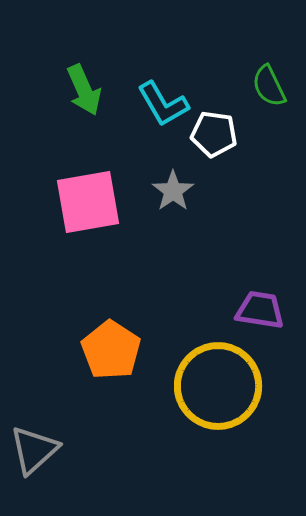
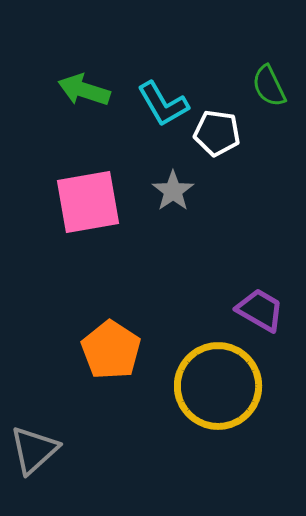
green arrow: rotated 132 degrees clockwise
white pentagon: moved 3 px right, 1 px up
purple trapezoid: rotated 21 degrees clockwise
